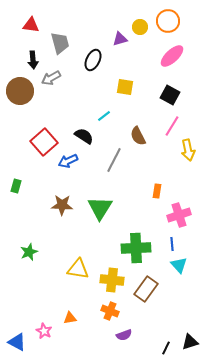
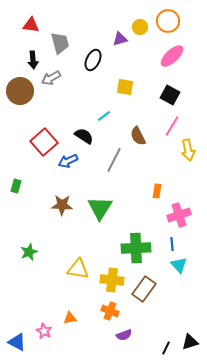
brown rectangle: moved 2 px left
